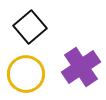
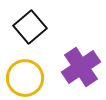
yellow circle: moved 1 px left, 4 px down
